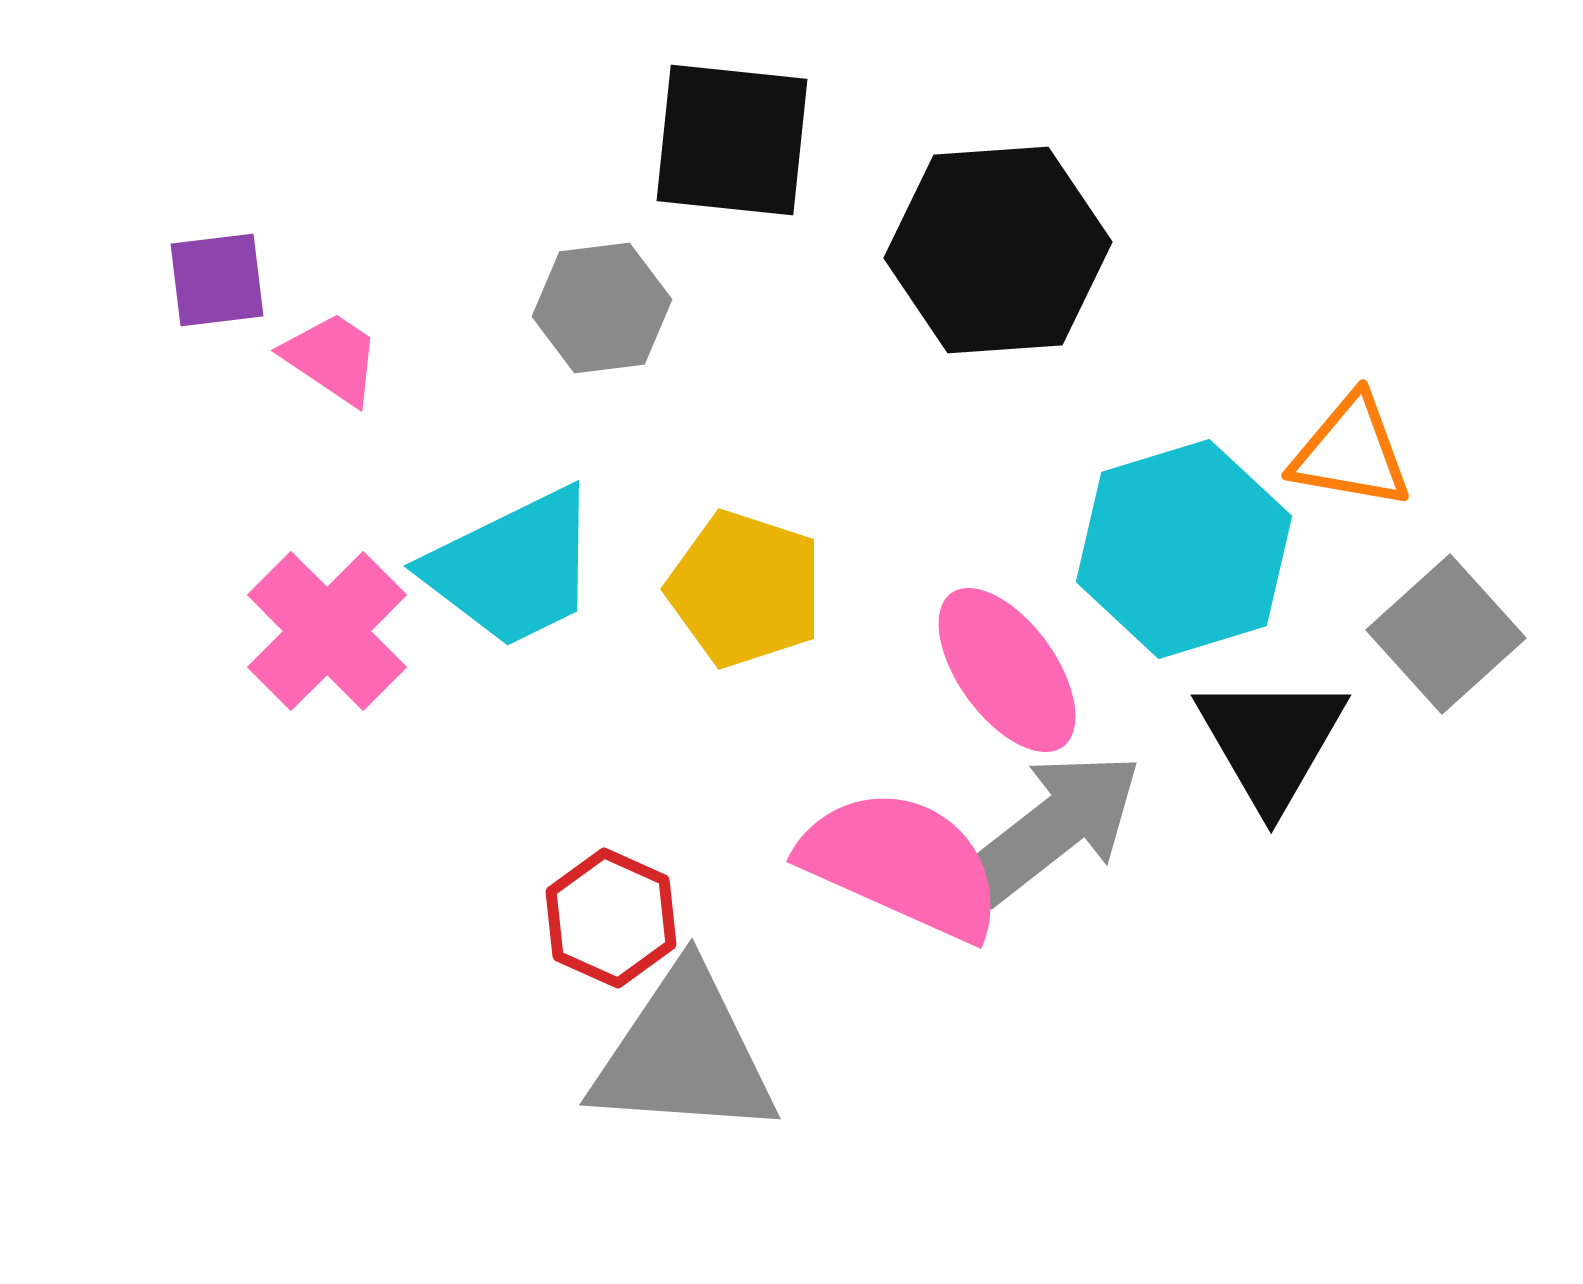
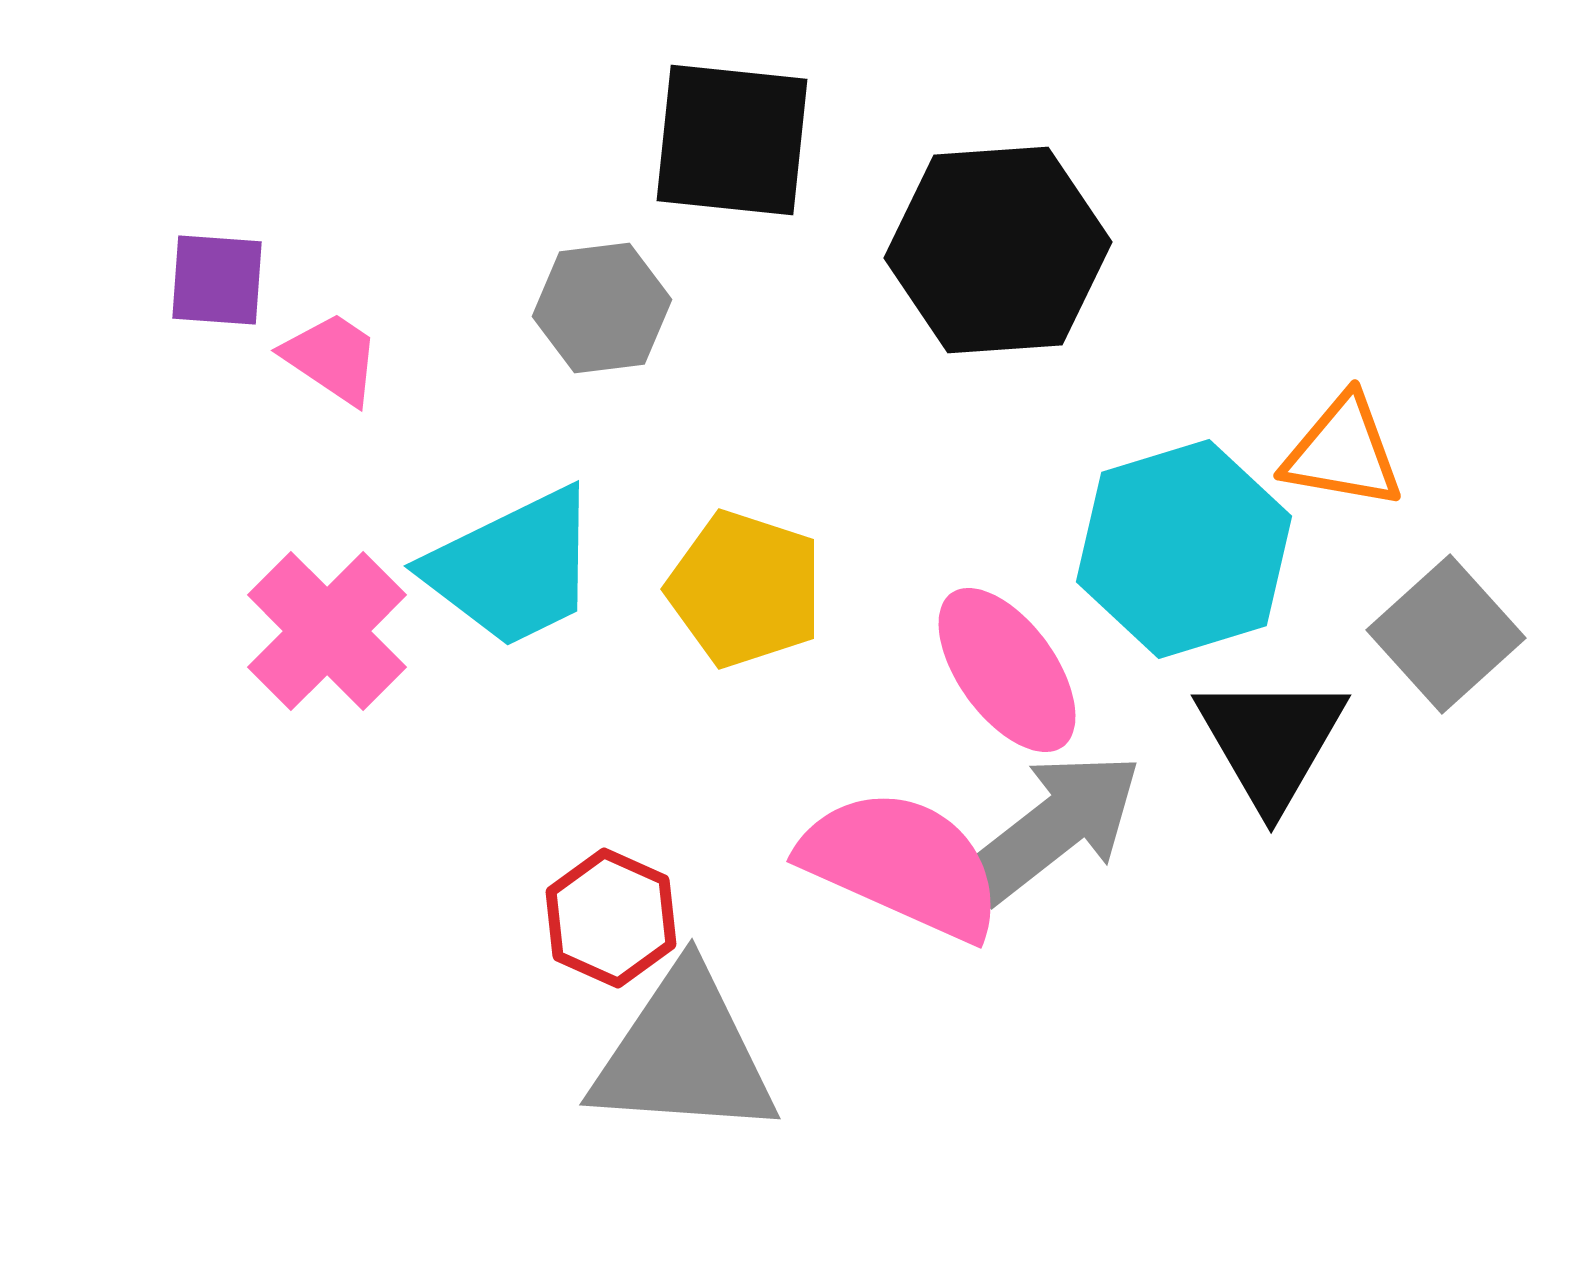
purple square: rotated 11 degrees clockwise
orange triangle: moved 8 px left
